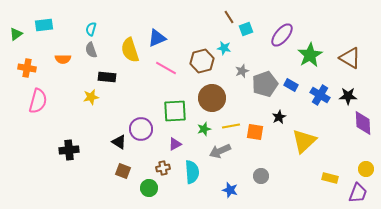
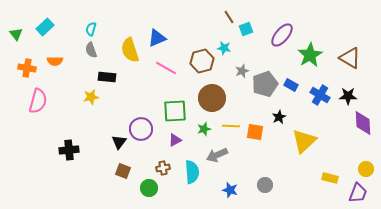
cyan rectangle at (44, 25): moved 1 px right, 2 px down; rotated 36 degrees counterclockwise
green triangle at (16, 34): rotated 32 degrees counterclockwise
orange semicircle at (63, 59): moved 8 px left, 2 px down
yellow line at (231, 126): rotated 12 degrees clockwise
black triangle at (119, 142): rotated 35 degrees clockwise
purple triangle at (175, 144): moved 4 px up
gray arrow at (220, 151): moved 3 px left, 4 px down
gray circle at (261, 176): moved 4 px right, 9 px down
